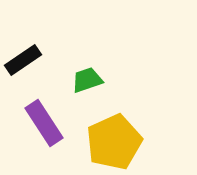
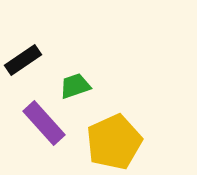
green trapezoid: moved 12 px left, 6 px down
purple rectangle: rotated 9 degrees counterclockwise
